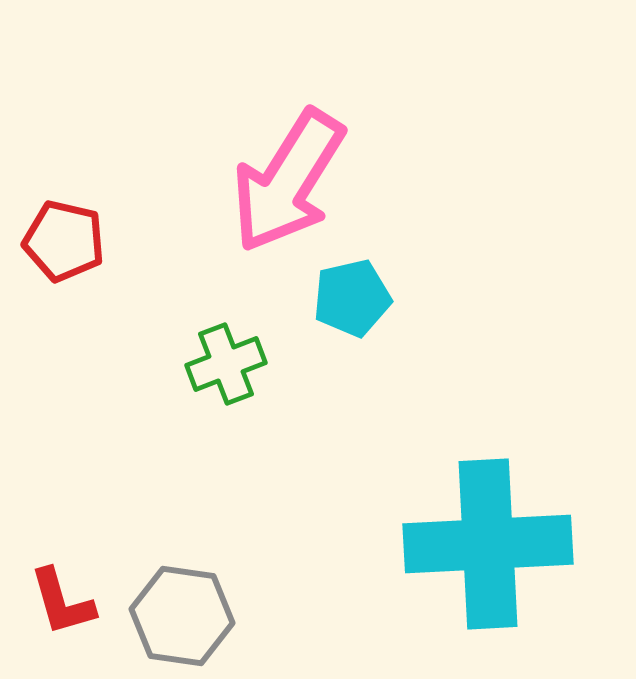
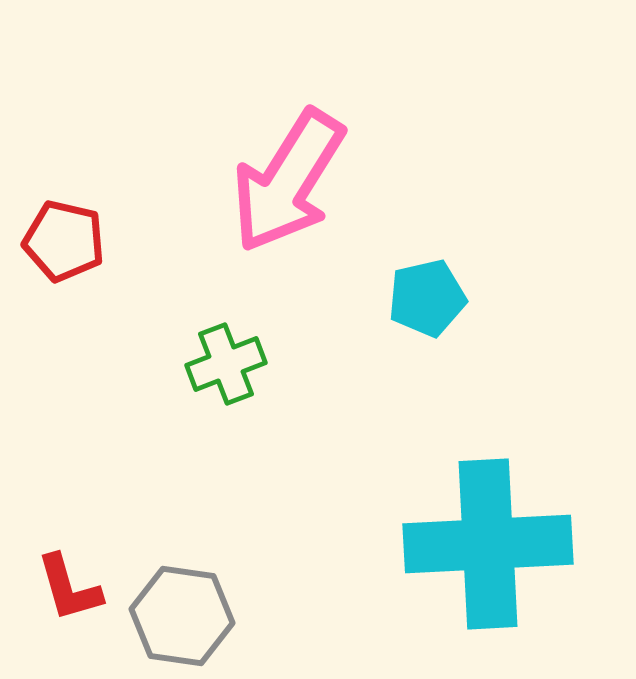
cyan pentagon: moved 75 px right
red L-shape: moved 7 px right, 14 px up
